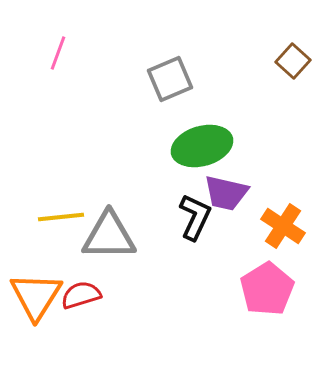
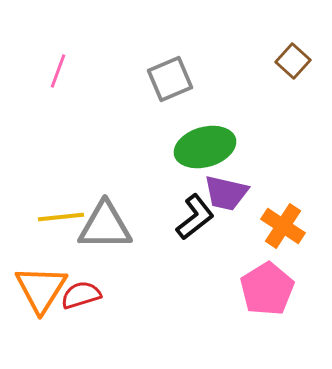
pink line: moved 18 px down
green ellipse: moved 3 px right, 1 px down
black L-shape: rotated 27 degrees clockwise
gray triangle: moved 4 px left, 10 px up
orange triangle: moved 5 px right, 7 px up
